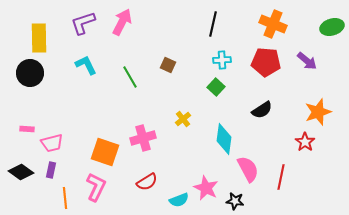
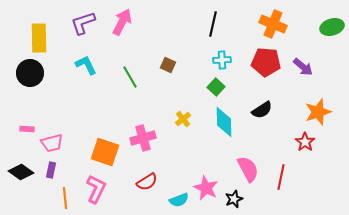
purple arrow: moved 4 px left, 6 px down
cyan diamond: moved 17 px up; rotated 8 degrees counterclockwise
pink L-shape: moved 2 px down
black star: moved 1 px left, 2 px up; rotated 30 degrees counterclockwise
